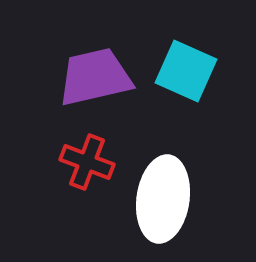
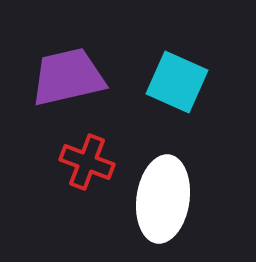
cyan square: moved 9 px left, 11 px down
purple trapezoid: moved 27 px left
